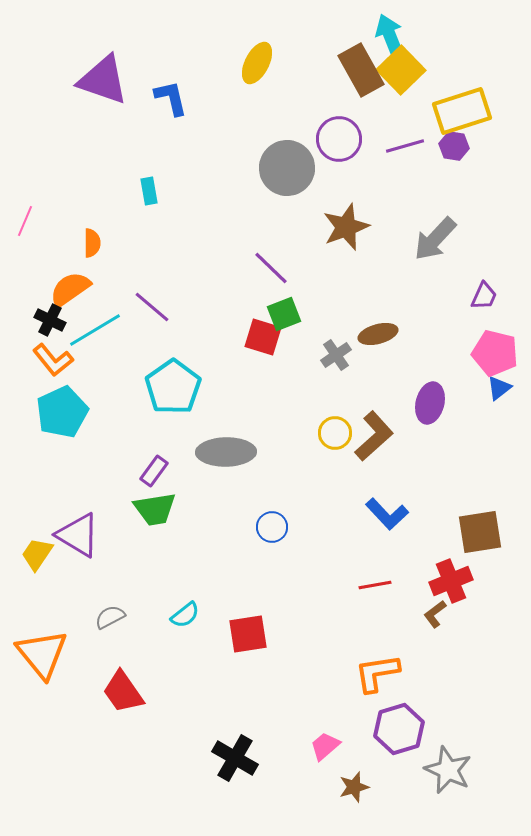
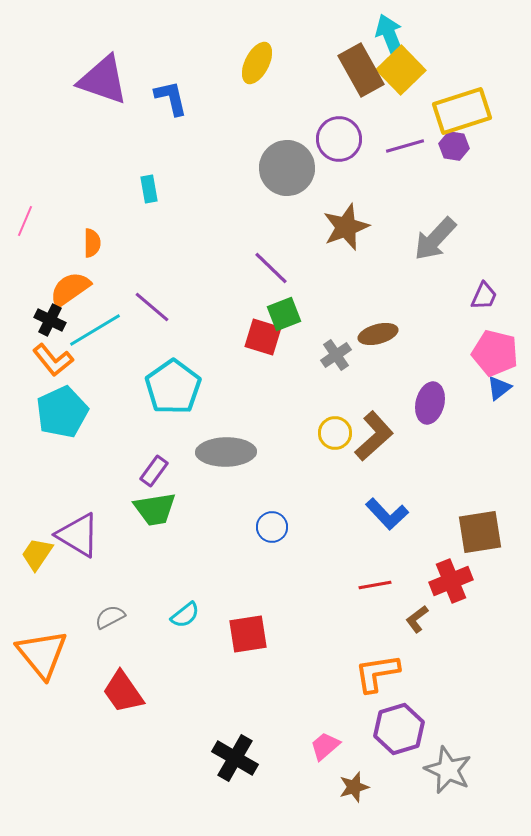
cyan rectangle at (149, 191): moved 2 px up
brown L-shape at (435, 614): moved 18 px left, 5 px down
